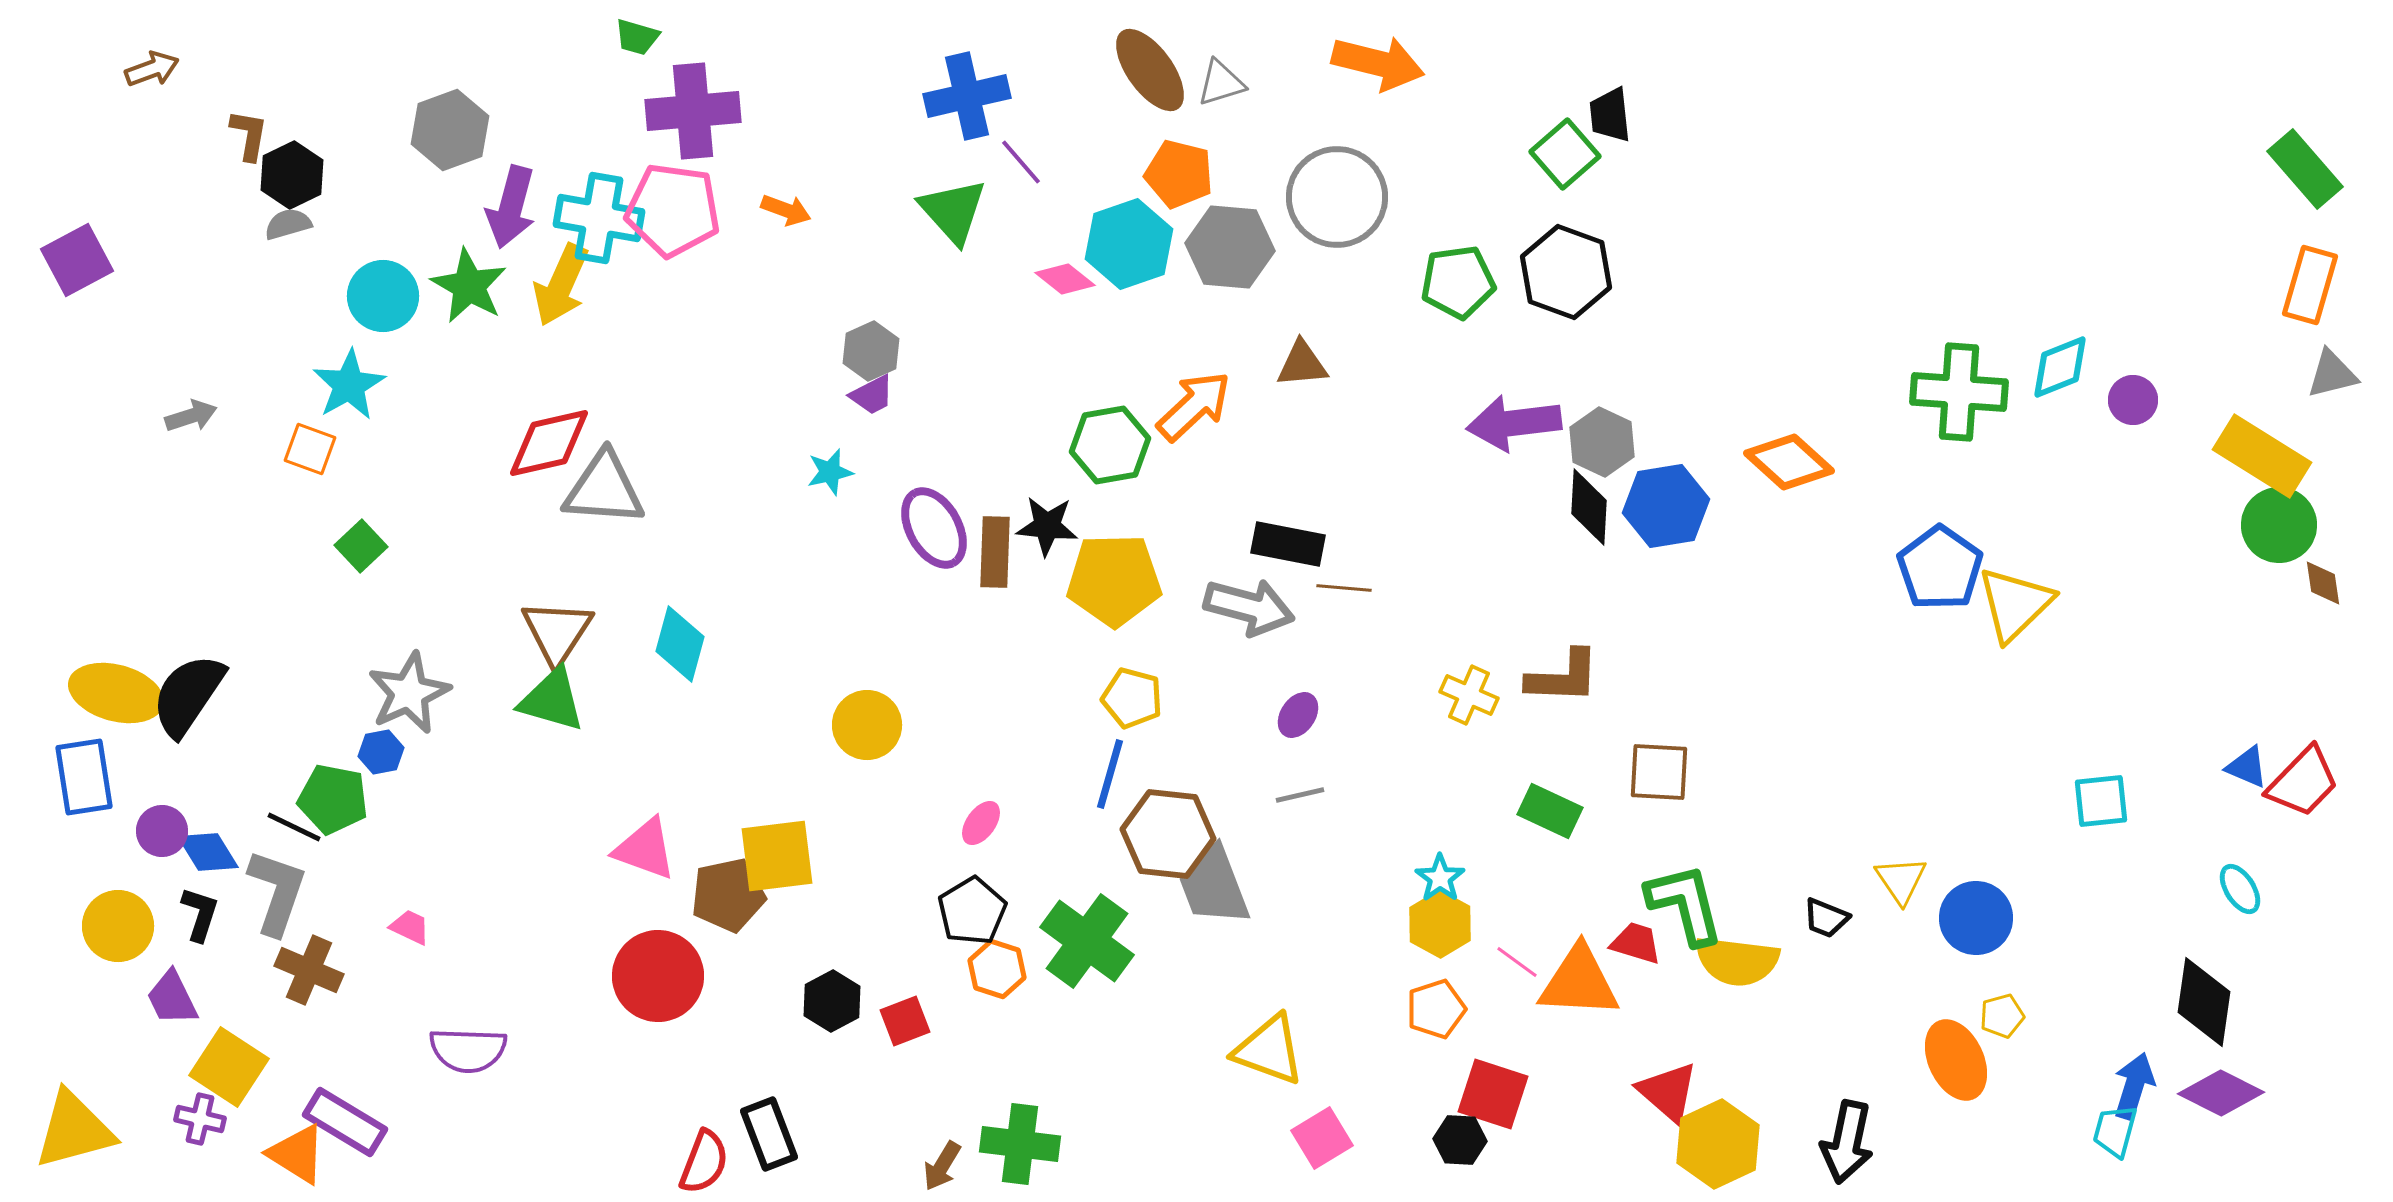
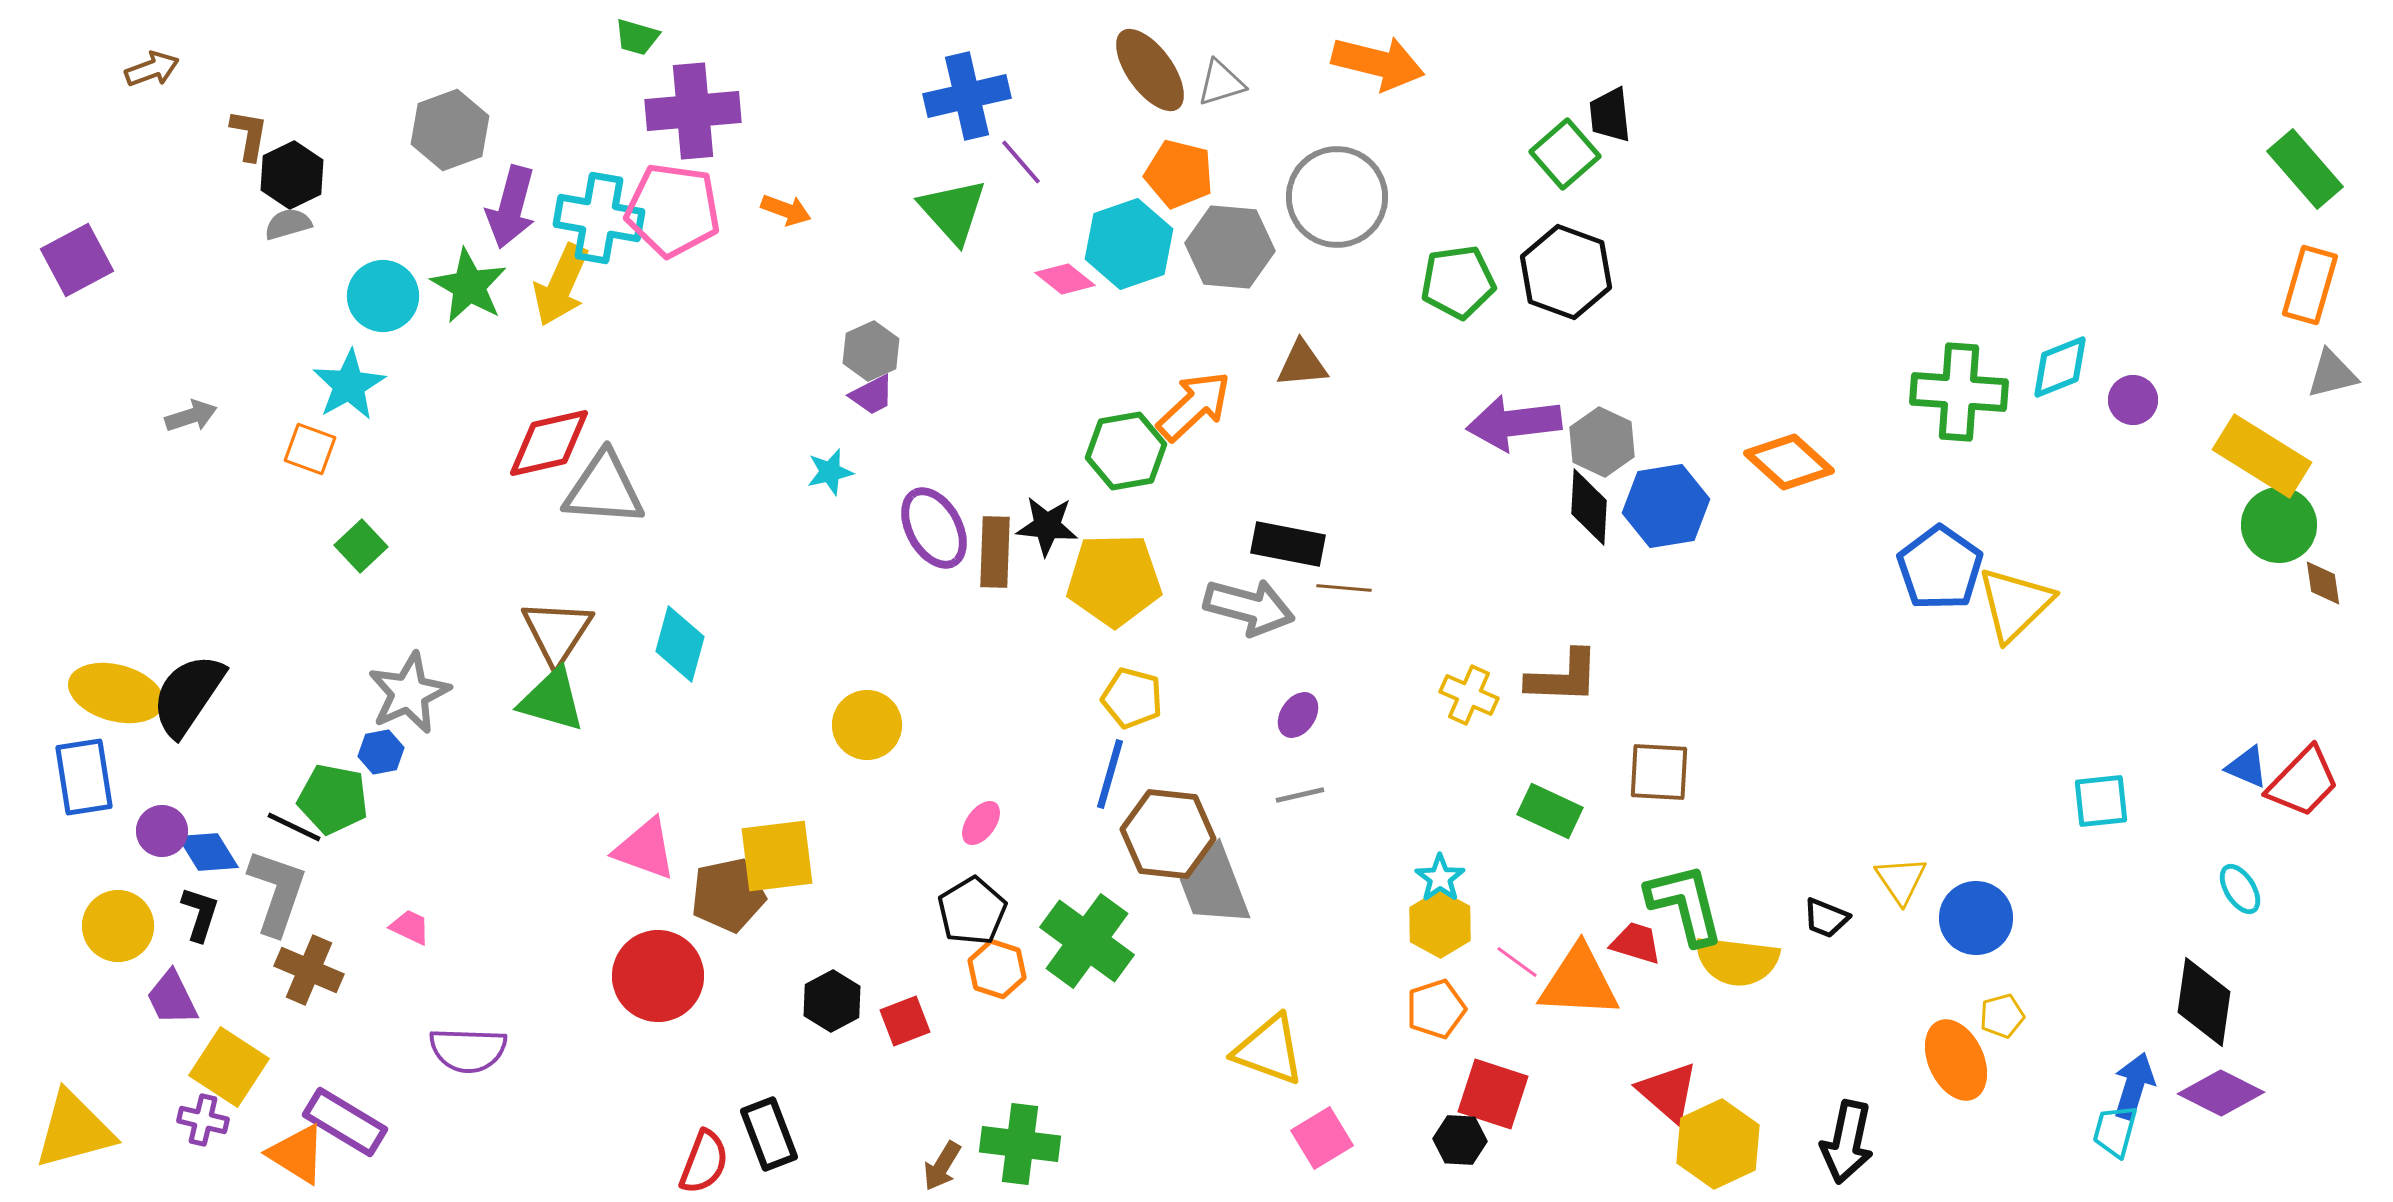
green hexagon at (1110, 445): moved 16 px right, 6 px down
purple cross at (200, 1119): moved 3 px right, 1 px down
